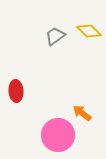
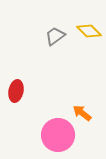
red ellipse: rotated 15 degrees clockwise
